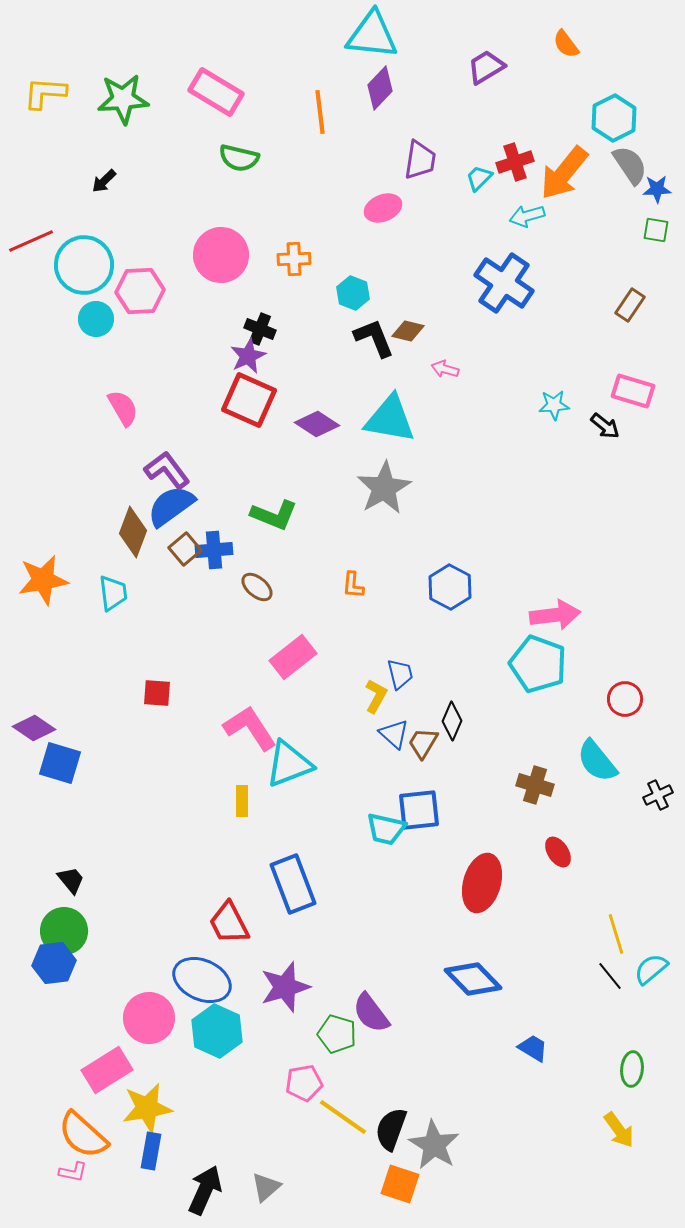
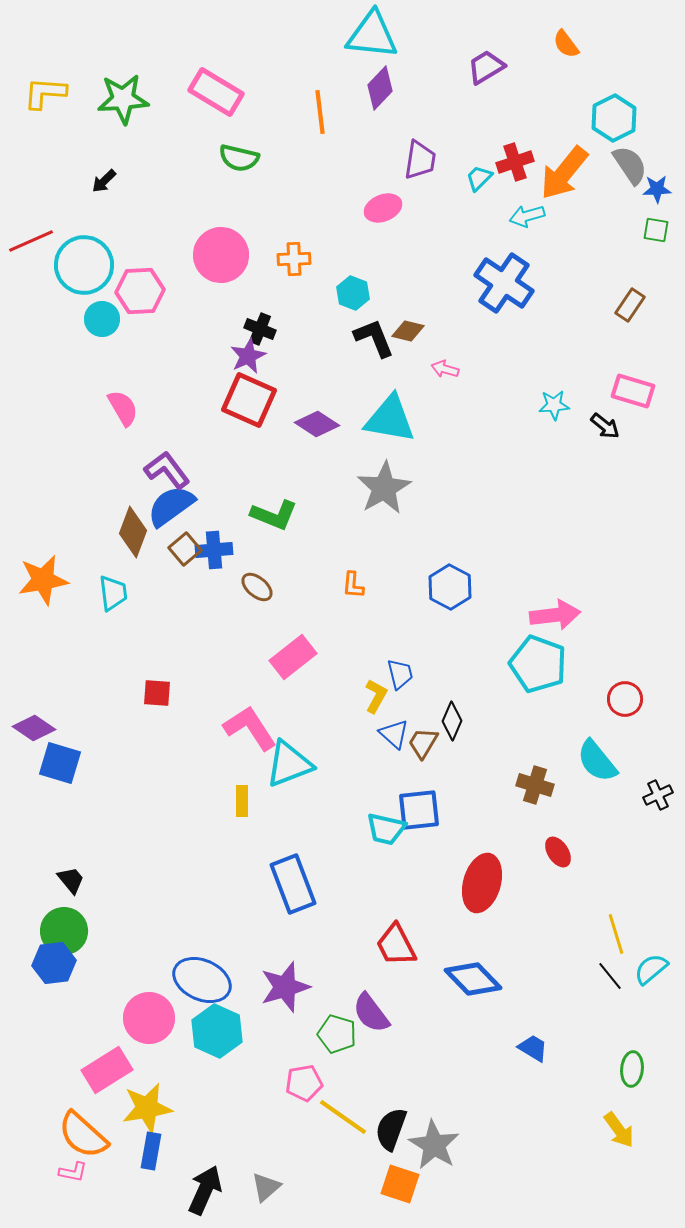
cyan circle at (96, 319): moved 6 px right
red trapezoid at (229, 923): moved 167 px right, 22 px down
